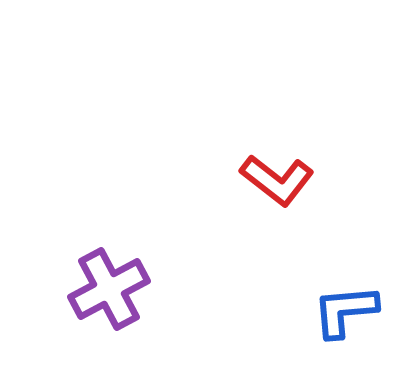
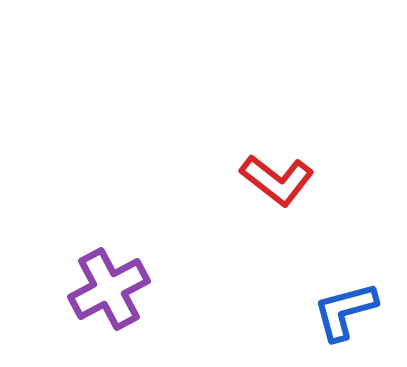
blue L-shape: rotated 10 degrees counterclockwise
